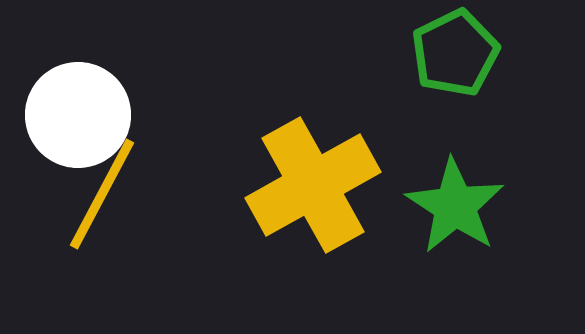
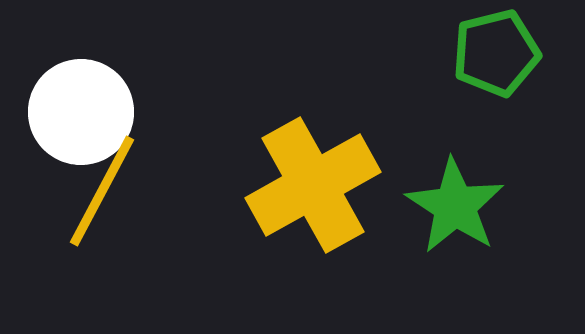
green pentagon: moved 41 px right; rotated 12 degrees clockwise
white circle: moved 3 px right, 3 px up
yellow line: moved 3 px up
